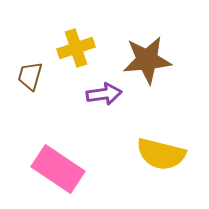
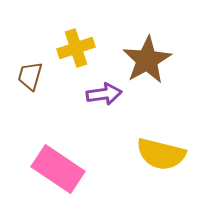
brown star: rotated 24 degrees counterclockwise
